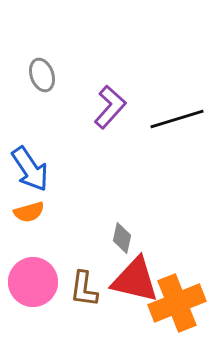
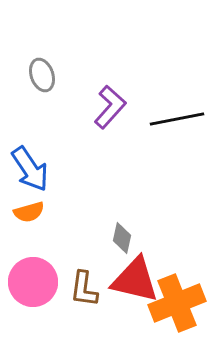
black line: rotated 6 degrees clockwise
